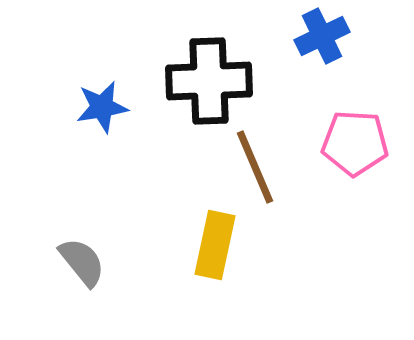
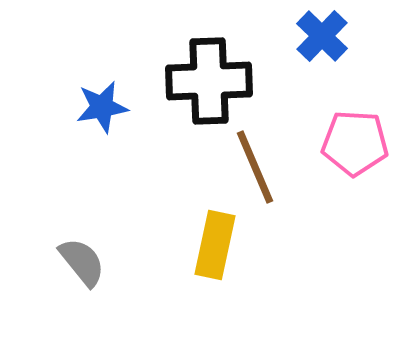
blue cross: rotated 20 degrees counterclockwise
